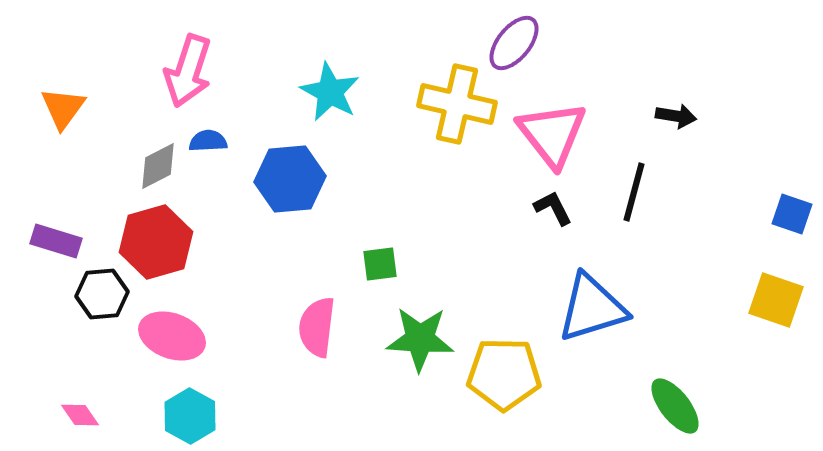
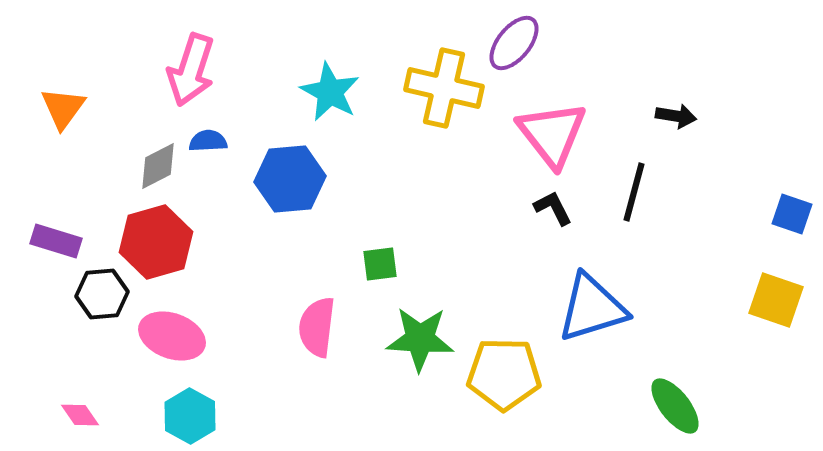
pink arrow: moved 3 px right, 1 px up
yellow cross: moved 13 px left, 16 px up
